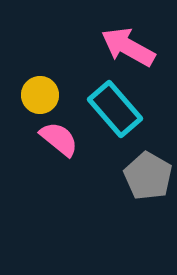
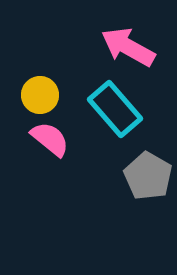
pink semicircle: moved 9 px left
